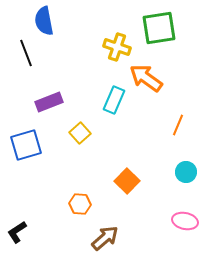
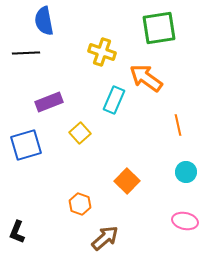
yellow cross: moved 15 px left, 5 px down
black line: rotated 72 degrees counterclockwise
orange line: rotated 35 degrees counterclockwise
orange hexagon: rotated 15 degrees clockwise
black L-shape: rotated 35 degrees counterclockwise
